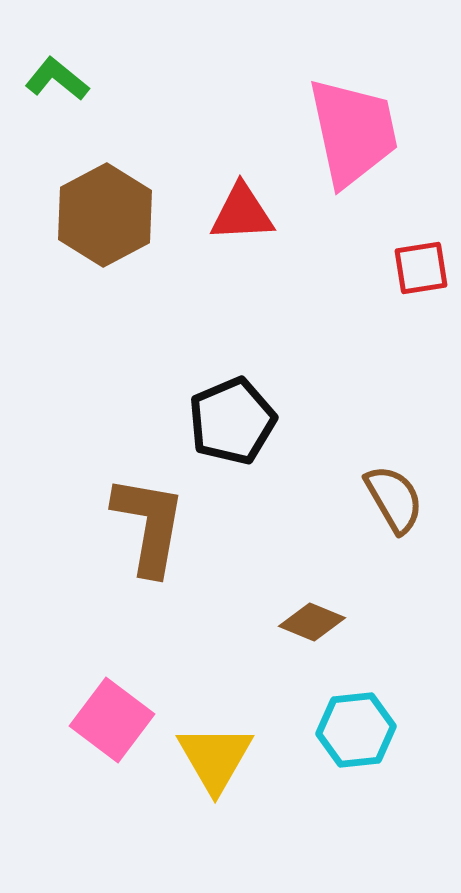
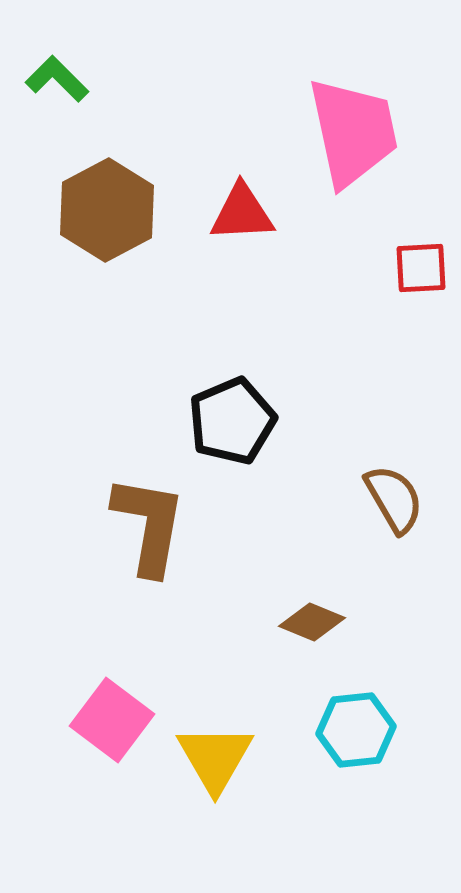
green L-shape: rotated 6 degrees clockwise
brown hexagon: moved 2 px right, 5 px up
red square: rotated 6 degrees clockwise
